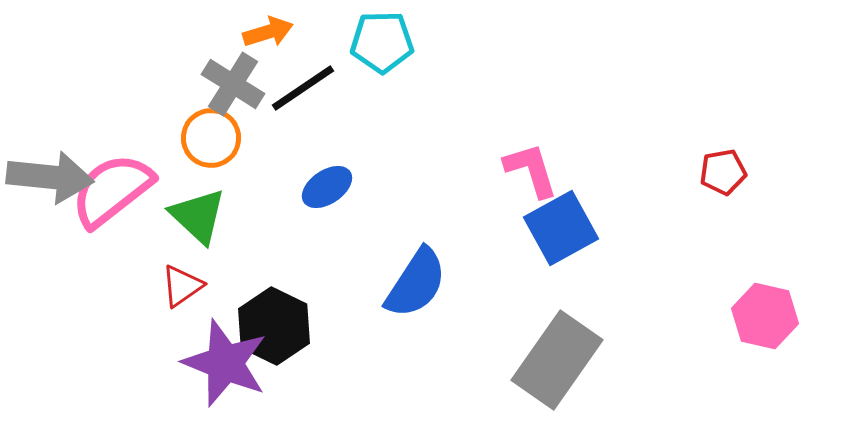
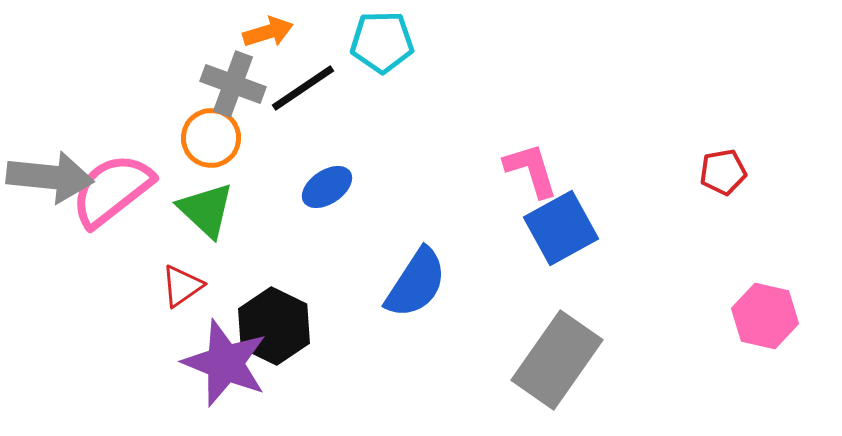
gray cross: rotated 12 degrees counterclockwise
green triangle: moved 8 px right, 6 px up
